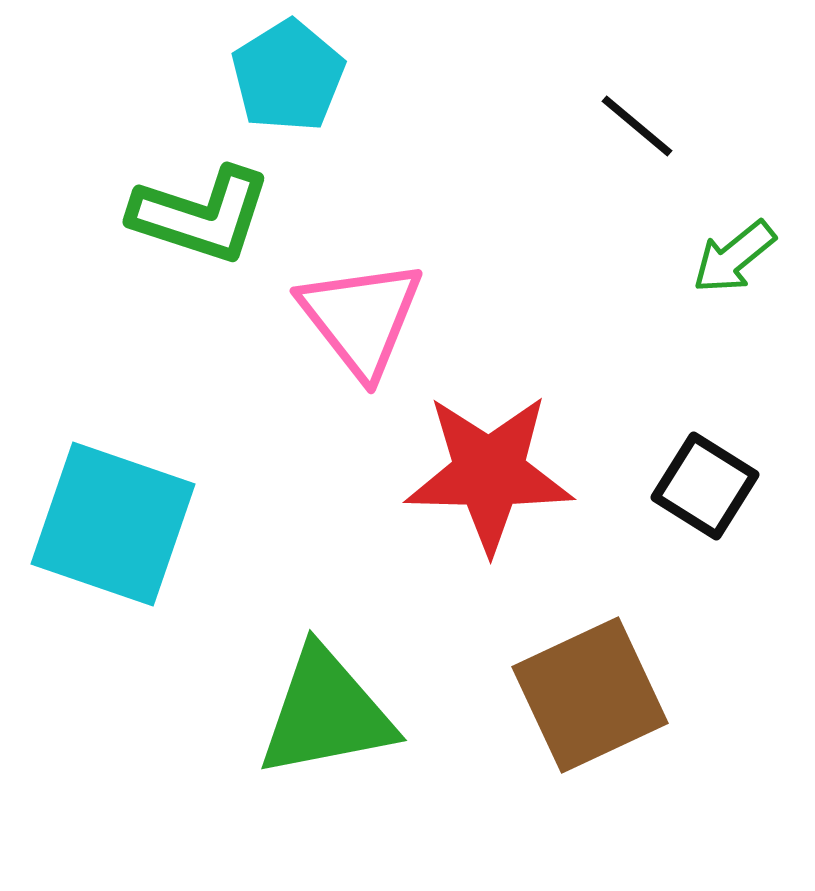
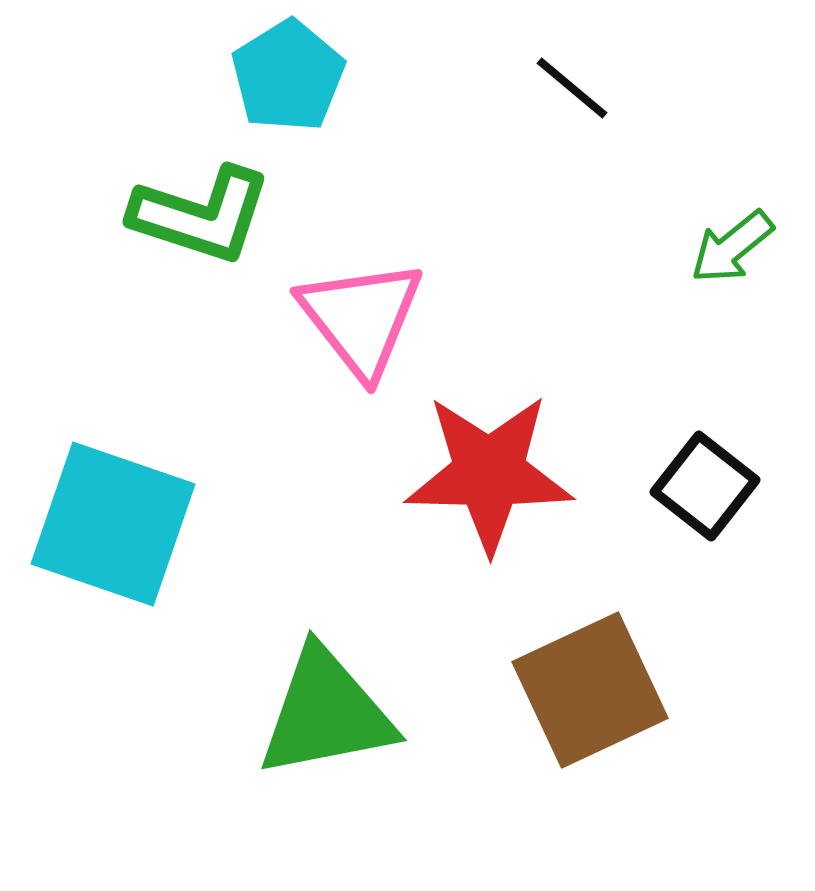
black line: moved 65 px left, 38 px up
green arrow: moved 2 px left, 10 px up
black square: rotated 6 degrees clockwise
brown square: moved 5 px up
